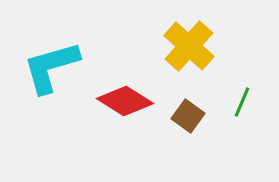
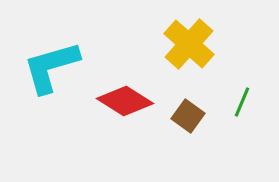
yellow cross: moved 2 px up
